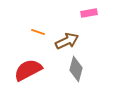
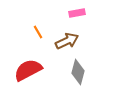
pink rectangle: moved 12 px left
orange line: rotated 40 degrees clockwise
gray diamond: moved 2 px right, 3 px down
